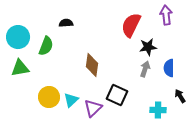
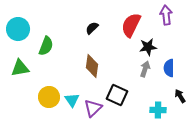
black semicircle: moved 26 px right, 5 px down; rotated 40 degrees counterclockwise
cyan circle: moved 8 px up
brown diamond: moved 1 px down
cyan triangle: moved 1 px right; rotated 21 degrees counterclockwise
